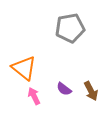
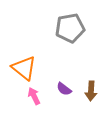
brown arrow: rotated 30 degrees clockwise
